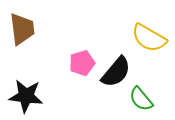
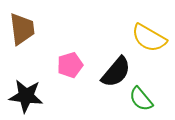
pink pentagon: moved 12 px left, 2 px down
